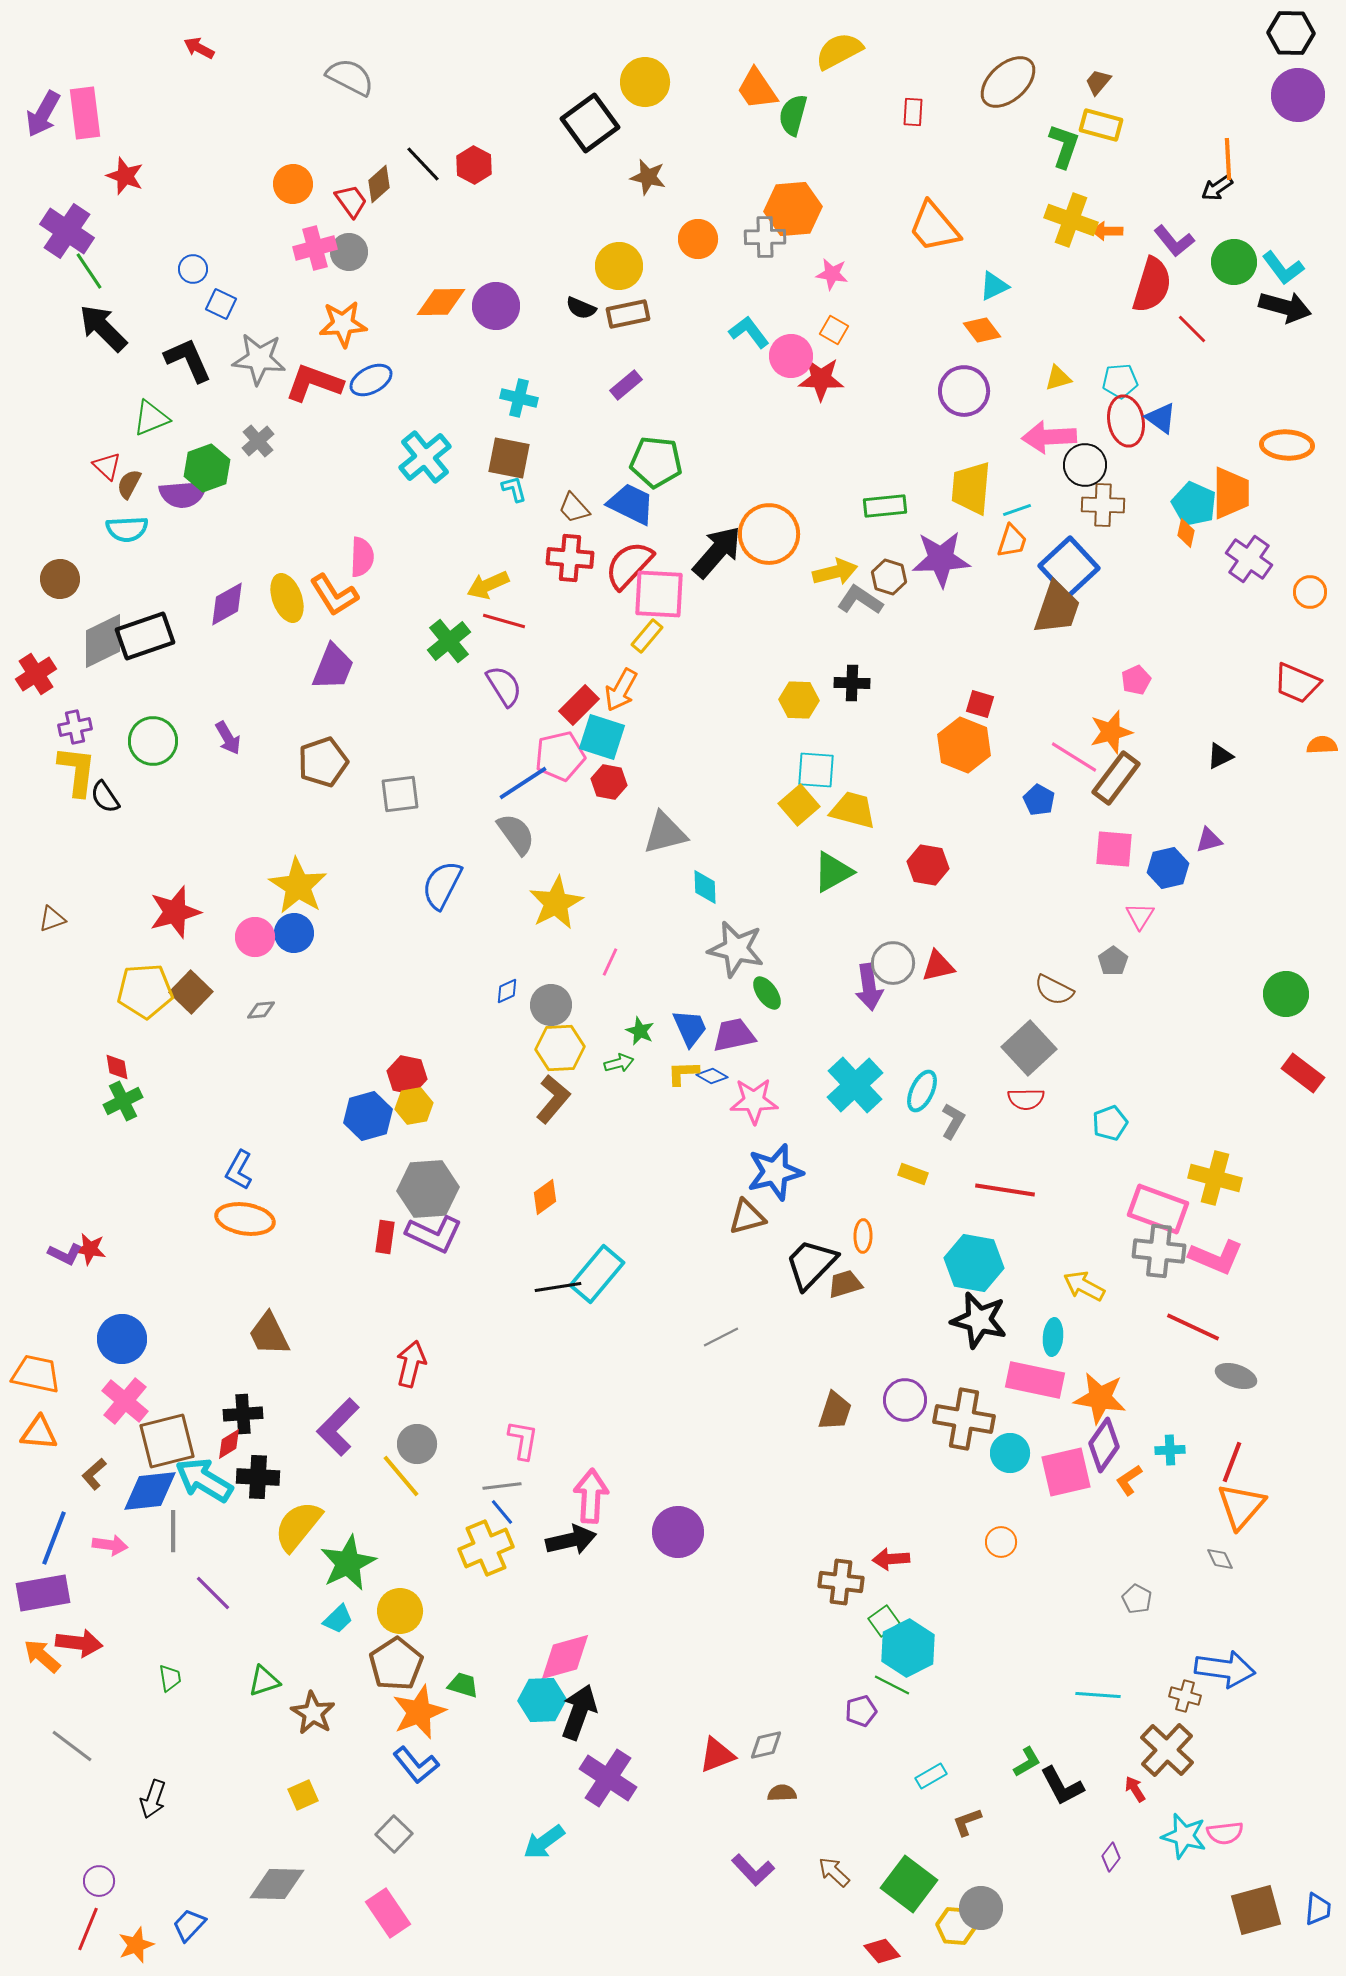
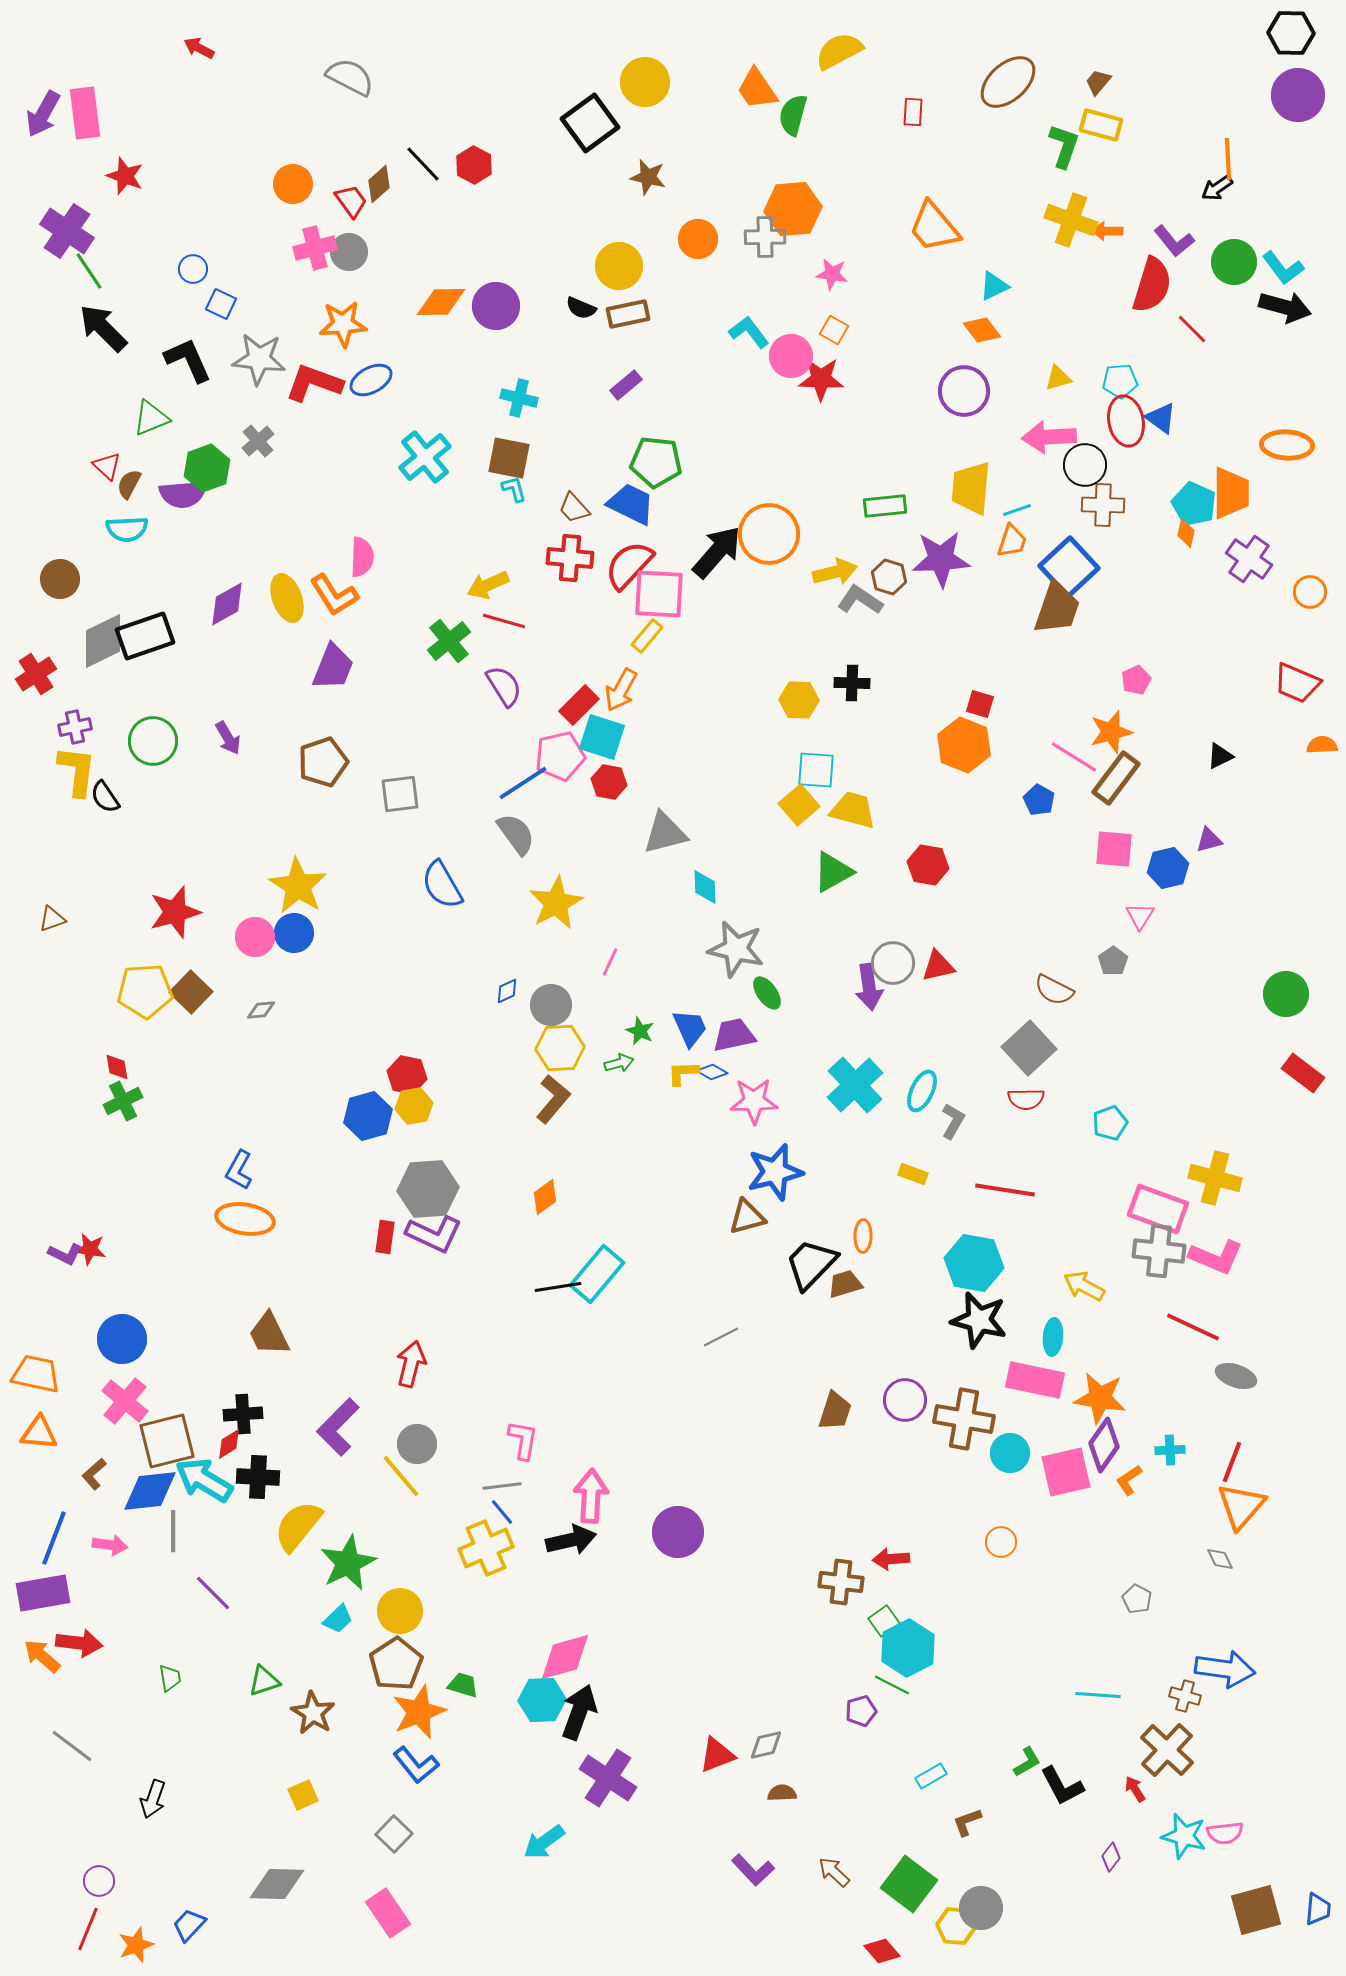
blue semicircle at (442, 885): rotated 57 degrees counterclockwise
blue diamond at (712, 1076): moved 4 px up
